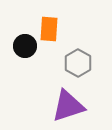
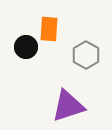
black circle: moved 1 px right, 1 px down
gray hexagon: moved 8 px right, 8 px up
